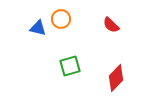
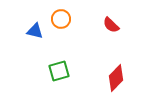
blue triangle: moved 3 px left, 3 px down
green square: moved 11 px left, 5 px down
